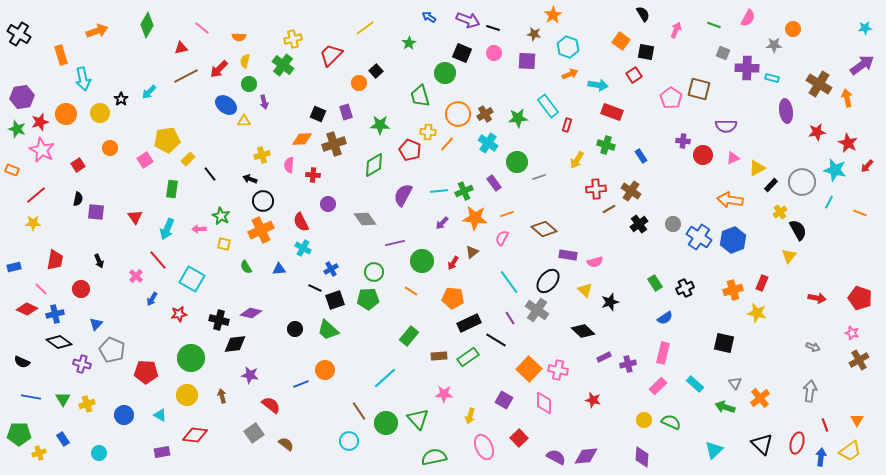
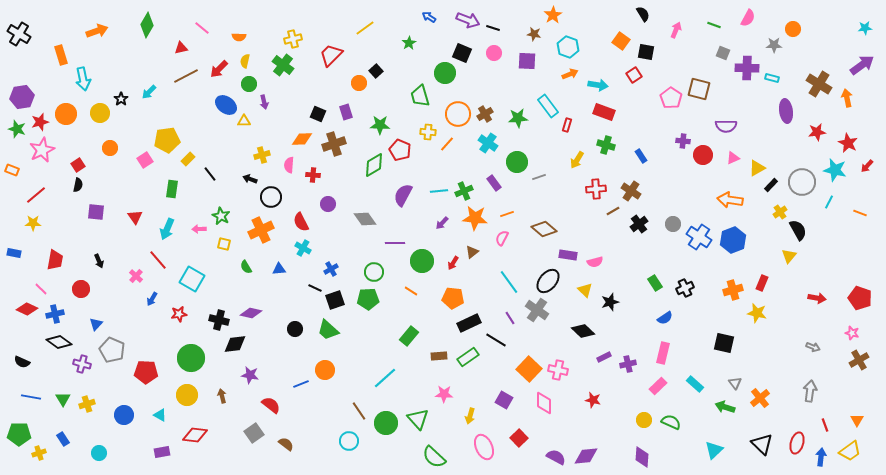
red rectangle at (612, 112): moved 8 px left
pink star at (42, 150): rotated 20 degrees clockwise
red pentagon at (410, 150): moved 10 px left
black semicircle at (78, 199): moved 14 px up
black circle at (263, 201): moved 8 px right, 4 px up
brown line at (609, 209): moved 4 px right, 2 px down
purple line at (395, 243): rotated 12 degrees clockwise
blue rectangle at (14, 267): moved 14 px up; rotated 24 degrees clockwise
green semicircle at (434, 457): rotated 125 degrees counterclockwise
